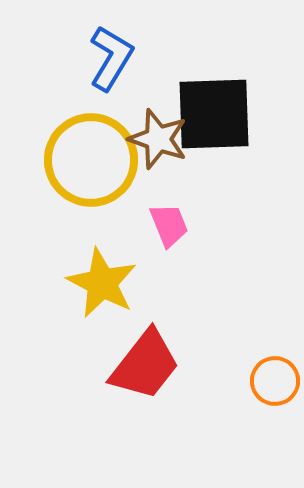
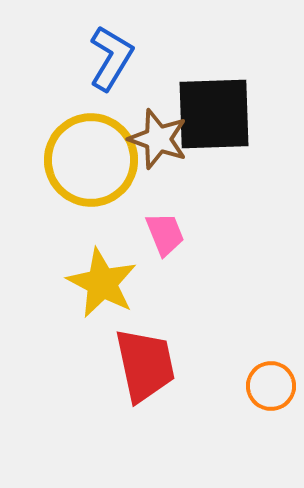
pink trapezoid: moved 4 px left, 9 px down
red trapezoid: rotated 50 degrees counterclockwise
orange circle: moved 4 px left, 5 px down
